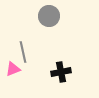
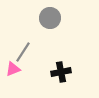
gray circle: moved 1 px right, 2 px down
gray line: rotated 45 degrees clockwise
